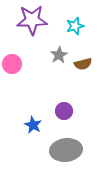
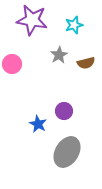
purple star: rotated 12 degrees clockwise
cyan star: moved 1 px left, 1 px up
brown semicircle: moved 3 px right, 1 px up
blue star: moved 5 px right, 1 px up
gray ellipse: moved 1 px right, 2 px down; rotated 52 degrees counterclockwise
